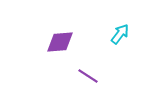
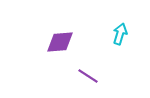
cyan arrow: rotated 20 degrees counterclockwise
